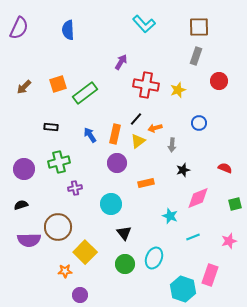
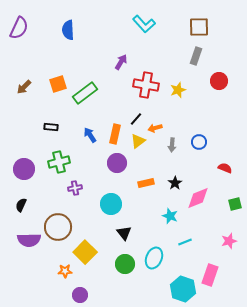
blue circle at (199, 123): moved 19 px down
black star at (183, 170): moved 8 px left, 13 px down; rotated 16 degrees counterclockwise
black semicircle at (21, 205): rotated 48 degrees counterclockwise
cyan line at (193, 237): moved 8 px left, 5 px down
